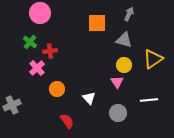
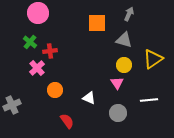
pink circle: moved 2 px left
pink triangle: moved 1 px down
orange circle: moved 2 px left, 1 px down
white triangle: rotated 24 degrees counterclockwise
